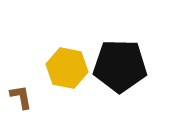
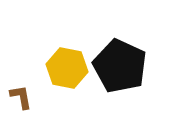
black pentagon: rotated 24 degrees clockwise
